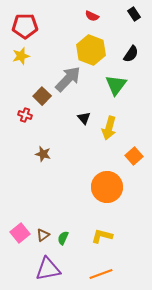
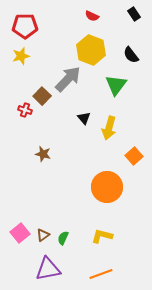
black semicircle: moved 1 px down; rotated 108 degrees clockwise
red cross: moved 5 px up
